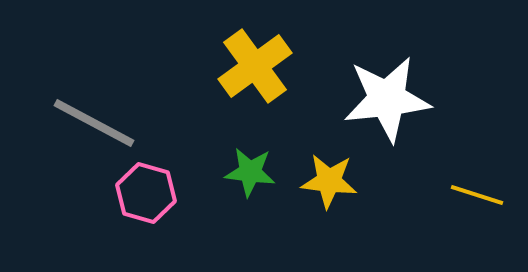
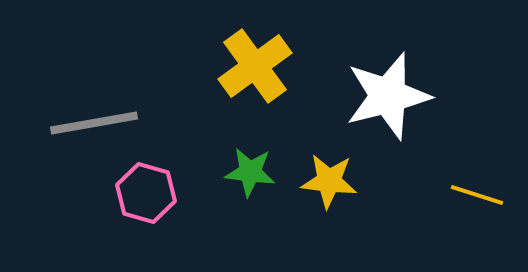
white star: moved 1 px right, 3 px up; rotated 8 degrees counterclockwise
gray line: rotated 38 degrees counterclockwise
